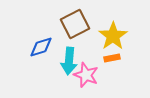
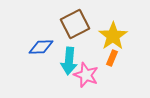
blue diamond: rotated 15 degrees clockwise
orange rectangle: rotated 56 degrees counterclockwise
